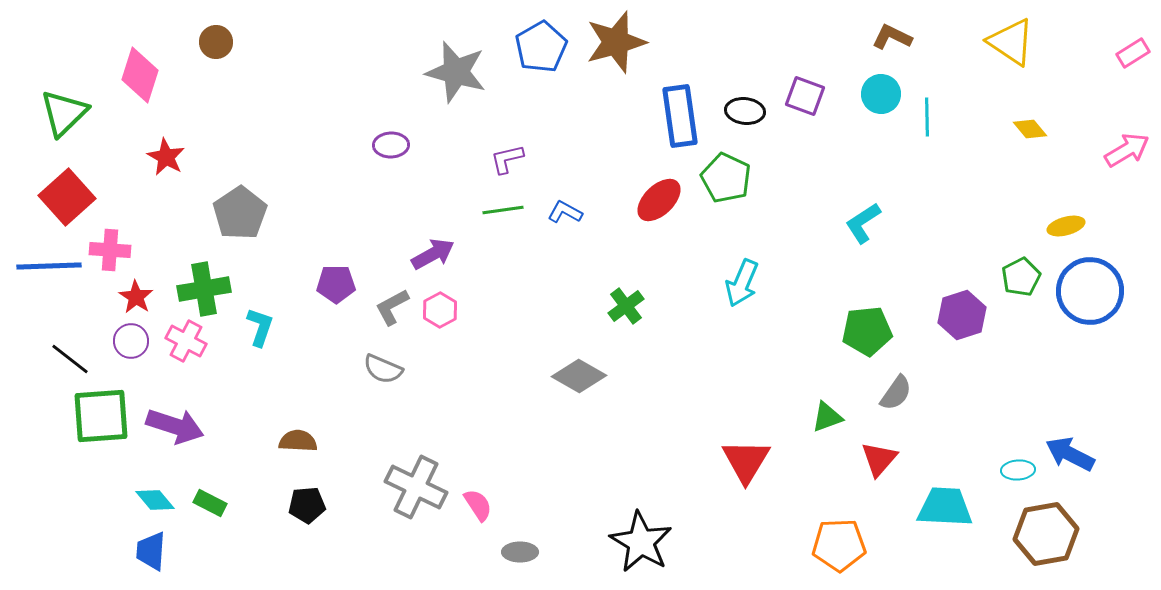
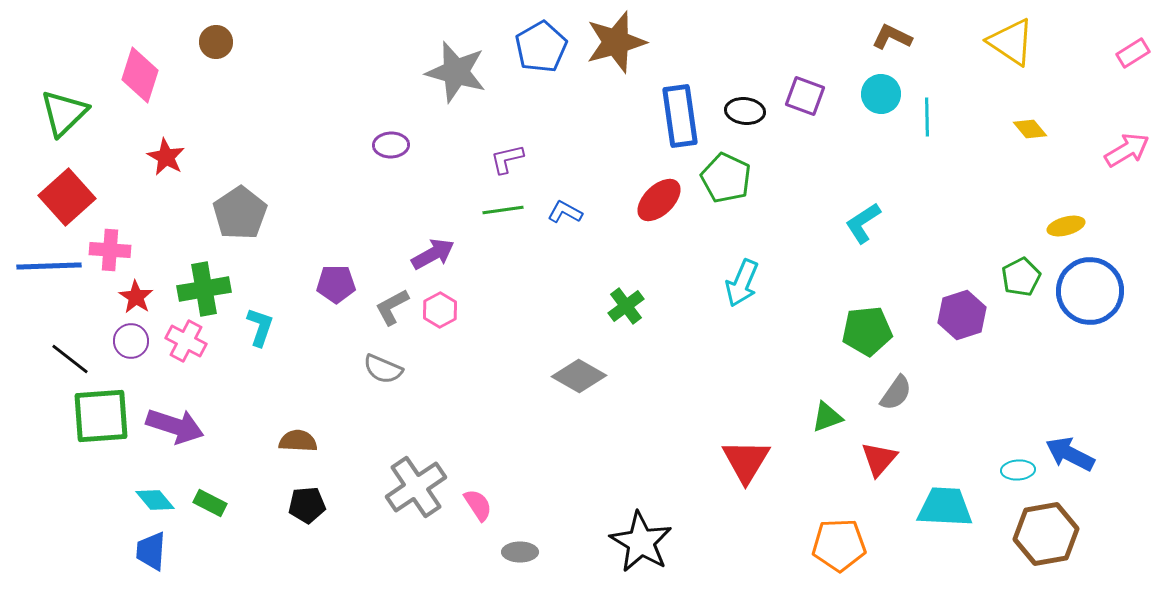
gray cross at (416, 487): rotated 30 degrees clockwise
